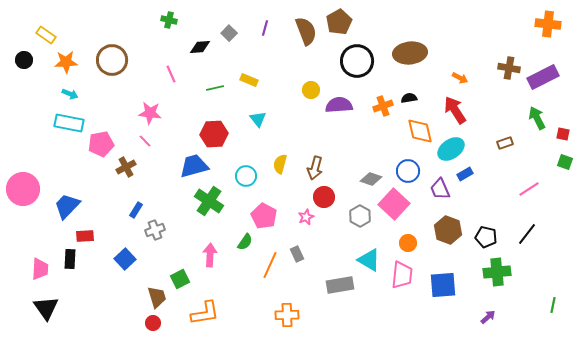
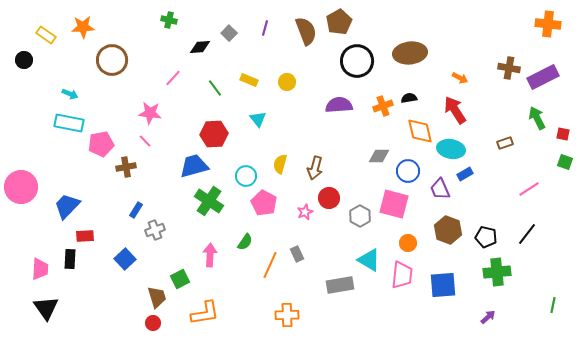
orange star at (66, 62): moved 17 px right, 35 px up
pink line at (171, 74): moved 2 px right, 4 px down; rotated 66 degrees clockwise
green line at (215, 88): rotated 66 degrees clockwise
yellow circle at (311, 90): moved 24 px left, 8 px up
cyan ellipse at (451, 149): rotated 44 degrees clockwise
brown cross at (126, 167): rotated 18 degrees clockwise
gray diamond at (371, 179): moved 8 px right, 23 px up; rotated 20 degrees counterclockwise
pink circle at (23, 189): moved 2 px left, 2 px up
red circle at (324, 197): moved 5 px right, 1 px down
pink square at (394, 204): rotated 28 degrees counterclockwise
pink pentagon at (264, 216): moved 13 px up
pink star at (306, 217): moved 1 px left, 5 px up
